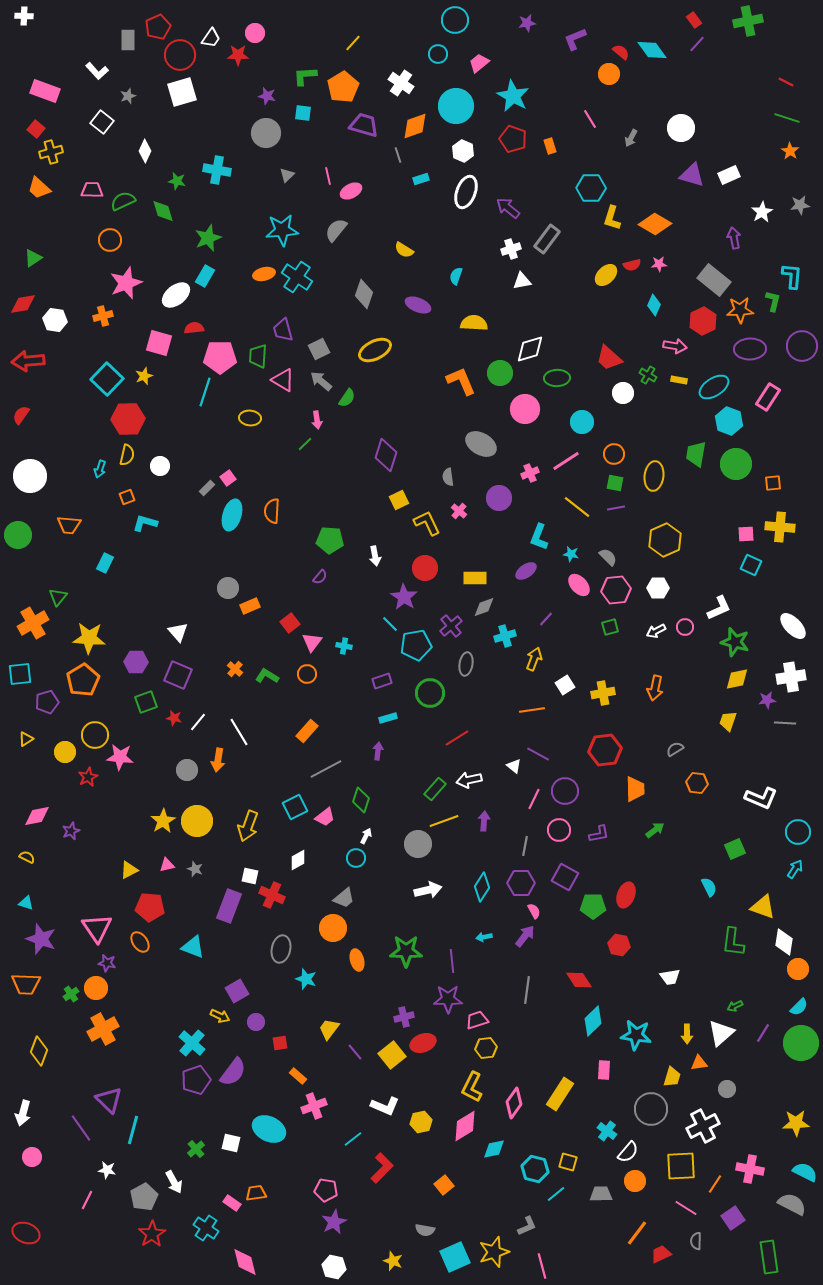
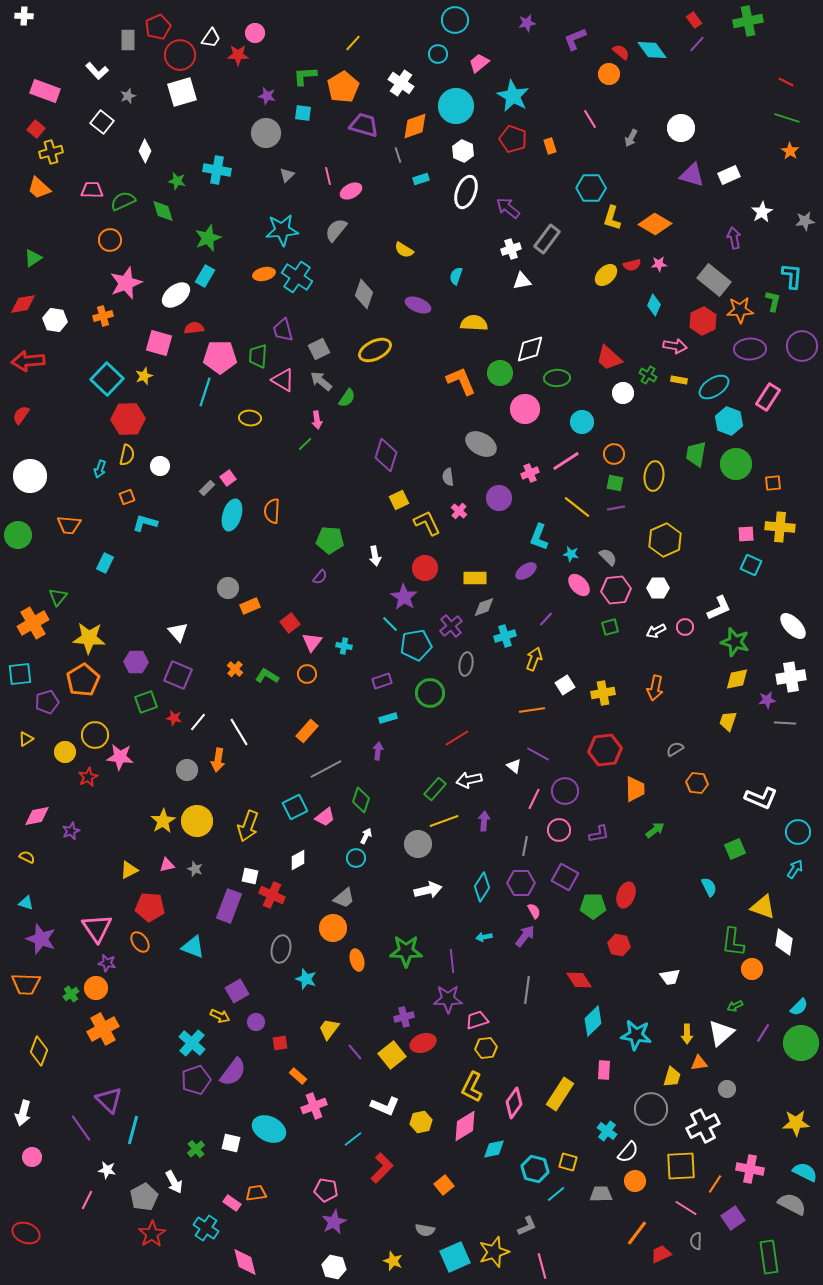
gray star at (800, 205): moved 5 px right, 16 px down
orange circle at (798, 969): moved 46 px left
